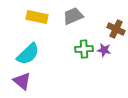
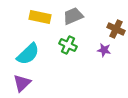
yellow rectangle: moved 3 px right
green cross: moved 16 px left, 4 px up; rotated 30 degrees clockwise
purple triangle: moved 2 px down; rotated 36 degrees clockwise
